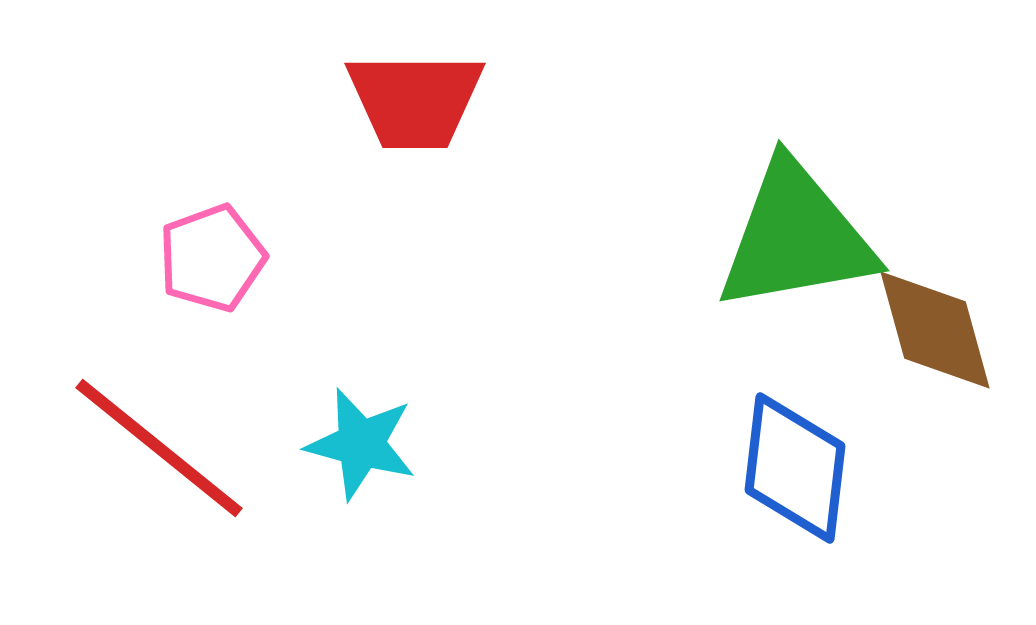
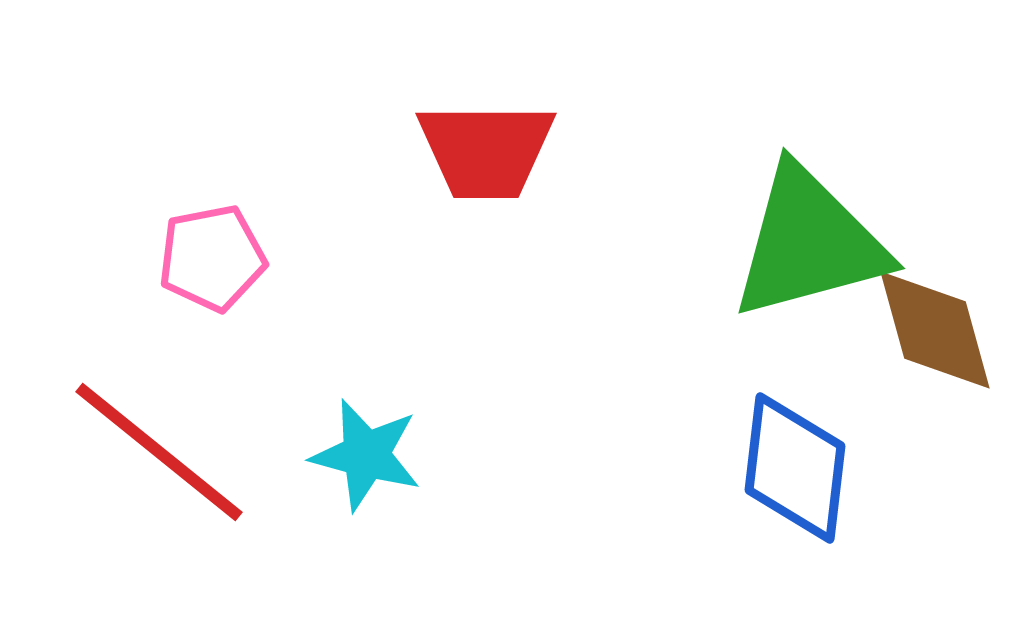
red trapezoid: moved 71 px right, 50 px down
green triangle: moved 13 px right, 6 px down; rotated 5 degrees counterclockwise
pink pentagon: rotated 9 degrees clockwise
cyan star: moved 5 px right, 11 px down
red line: moved 4 px down
